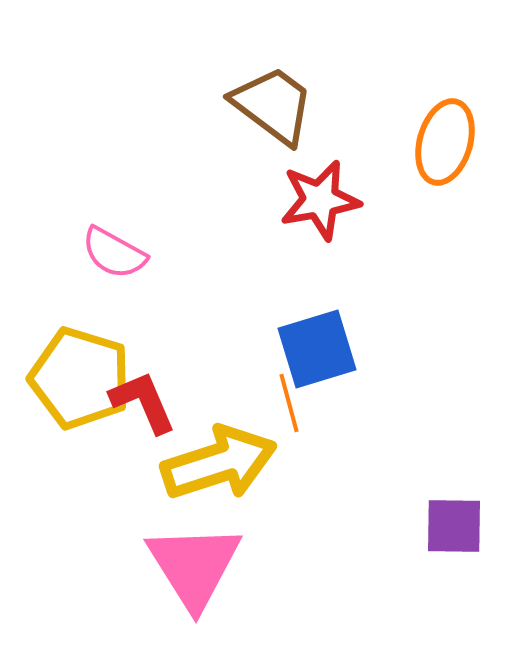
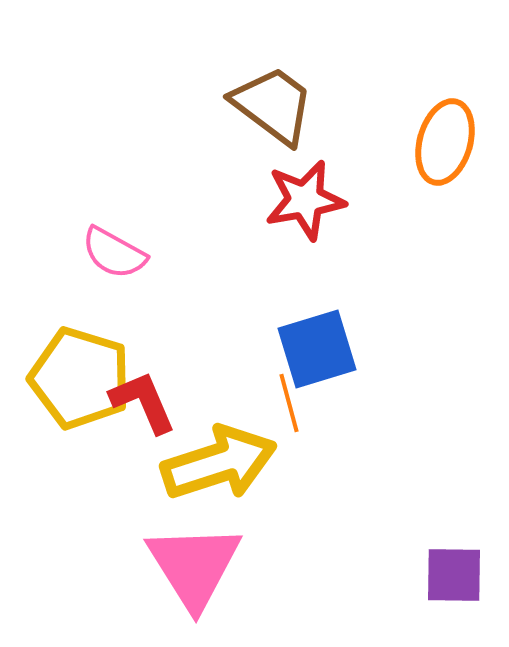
red star: moved 15 px left
purple square: moved 49 px down
